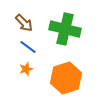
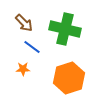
blue line: moved 4 px right
orange star: moved 3 px left; rotated 16 degrees clockwise
orange hexagon: moved 3 px right
